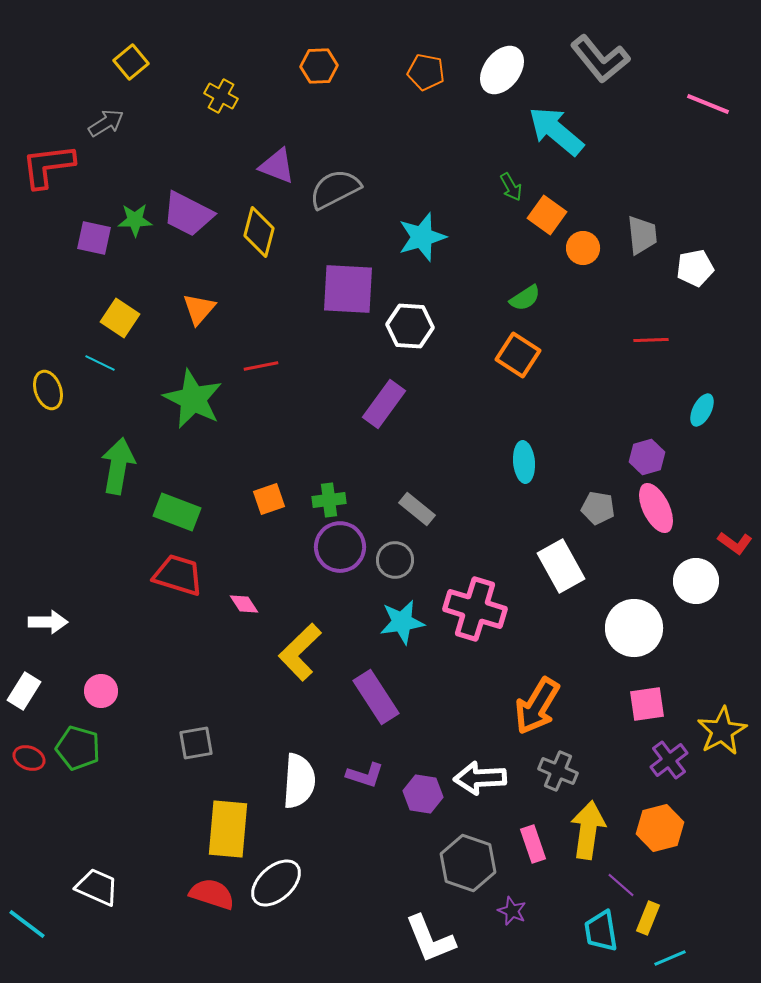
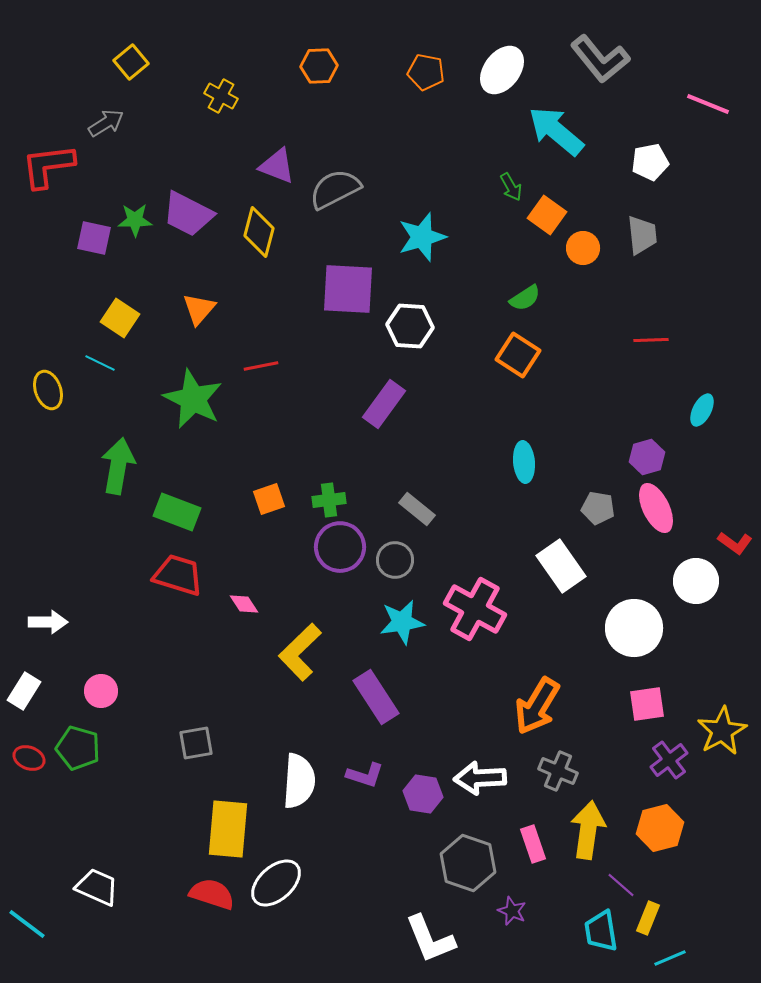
white pentagon at (695, 268): moved 45 px left, 106 px up
white rectangle at (561, 566): rotated 6 degrees counterclockwise
pink cross at (475, 609): rotated 12 degrees clockwise
